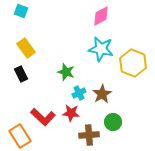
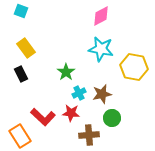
yellow hexagon: moved 1 px right, 4 px down; rotated 12 degrees counterclockwise
green star: rotated 18 degrees clockwise
brown star: rotated 18 degrees clockwise
green circle: moved 1 px left, 4 px up
